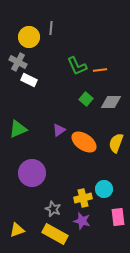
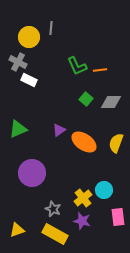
cyan circle: moved 1 px down
yellow cross: rotated 24 degrees counterclockwise
